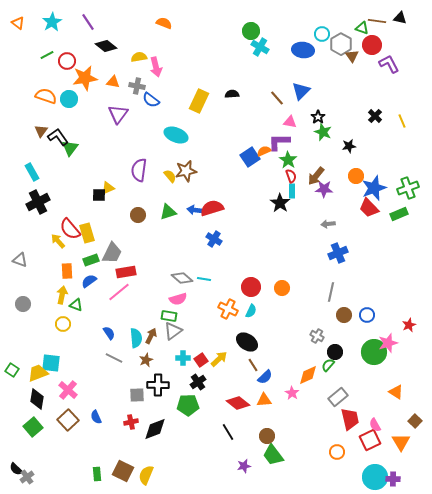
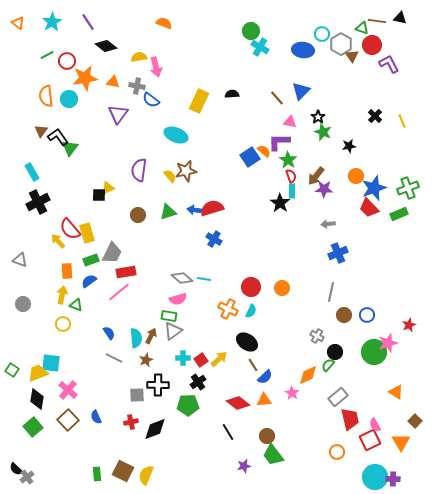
orange semicircle at (46, 96): rotated 115 degrees counterclockwise
orange semicircle at (264, 151): rotated 64 degrees clockwise
